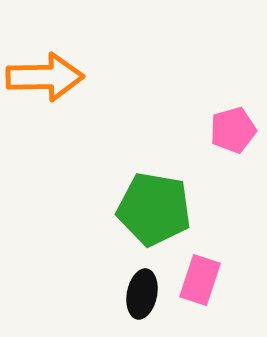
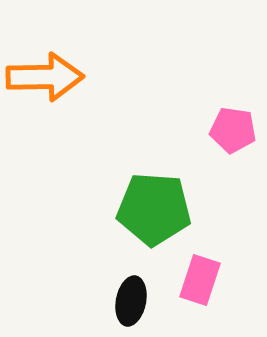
pink pentagon: rotated 24 degrees clockwise
green pentagon: rotated 6 degrees counterclockwise
black ellipse: moved 11 px left, 7 px down
